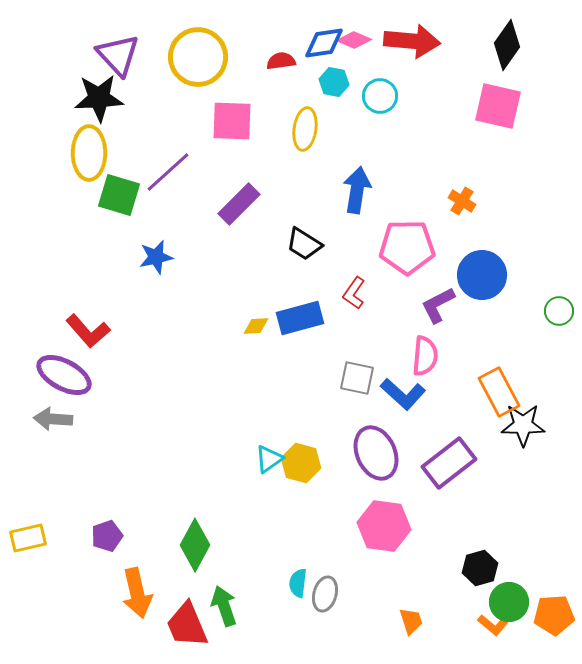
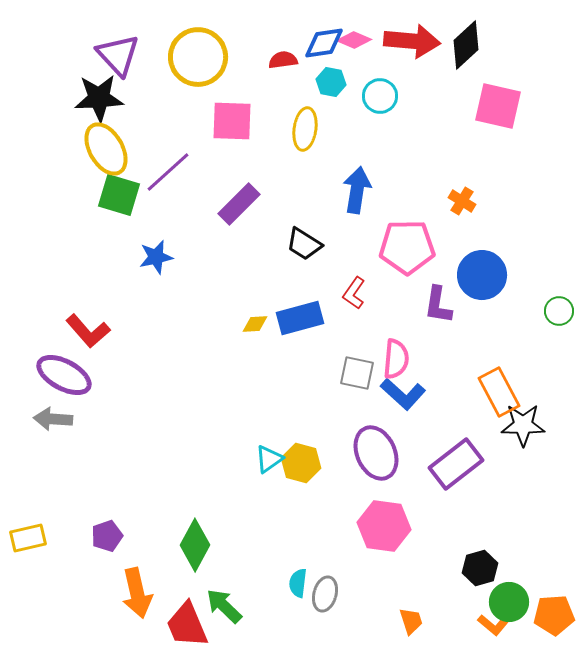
black diamond at (507, 45): moved 41 px left; rotated 12 degrees clockwise
red semicircle at (281, 61): moved 2 px right, 1 px up
cyan hexagon at (334, 82): moved 3 px left
yellow ellipse at (89, 153): moved 17 px right, 4 px up; rotated 30 degrees counterclockwise
purple L-shape at (438, 305): rotated 54 degrees counterclockwise
yellow diamond at (256, 326): moved 1 px left, 2 px up
pink semicircle at (425, 356): moved 29 px left, 3 px down
gray square at (357, 378): moved 5 px up
purple rectangle at (449, 463): moved 7 px right, 1 px down
green arrow at (224, 606): rotated 27 degrees counterclockwise
